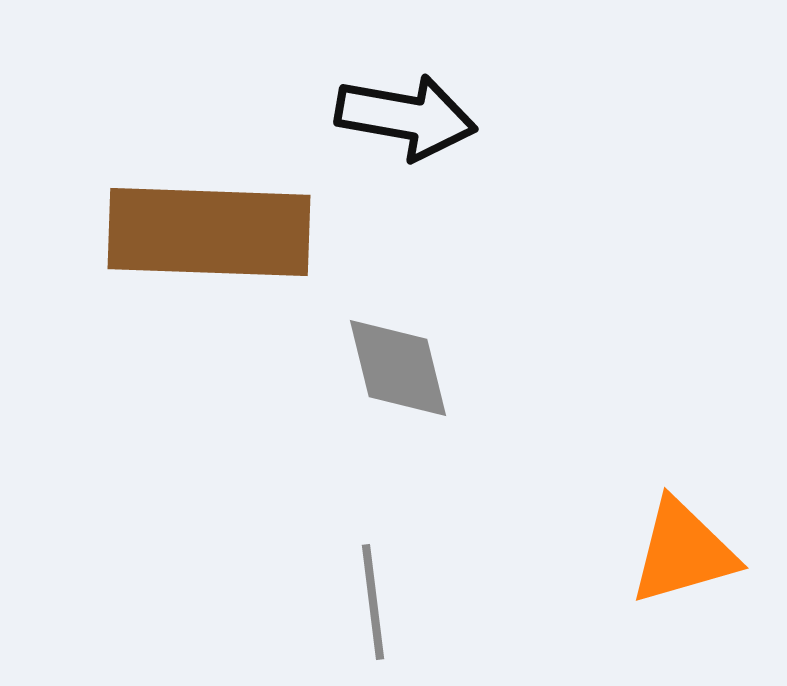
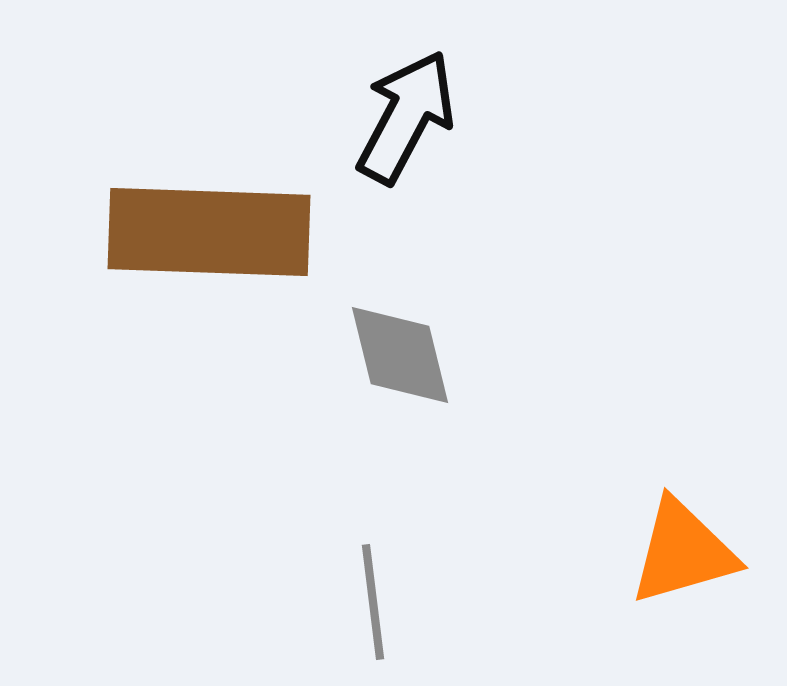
black arrow: rotated 72 degrees counterclockwise
gray diamond: moved 2 px right, 13 px up
